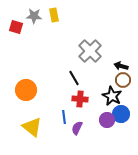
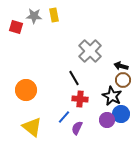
blue line: rotated 48 degrees clockwise
